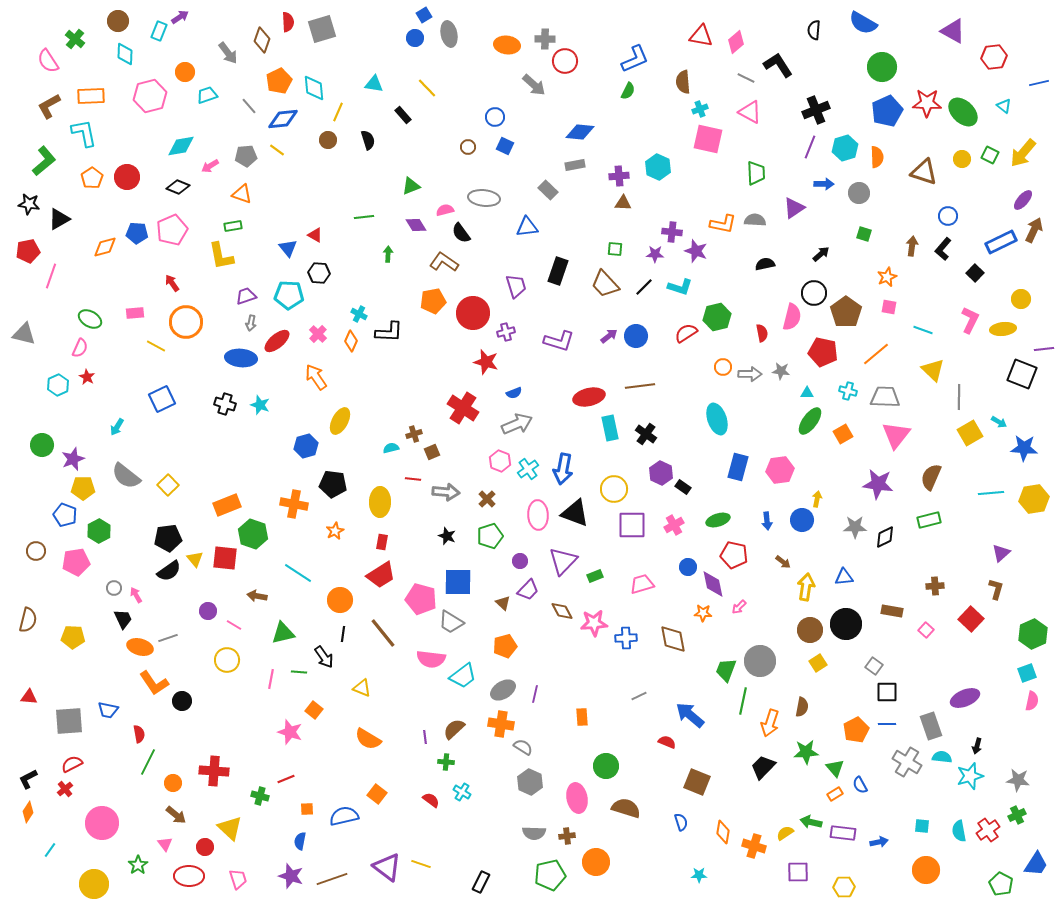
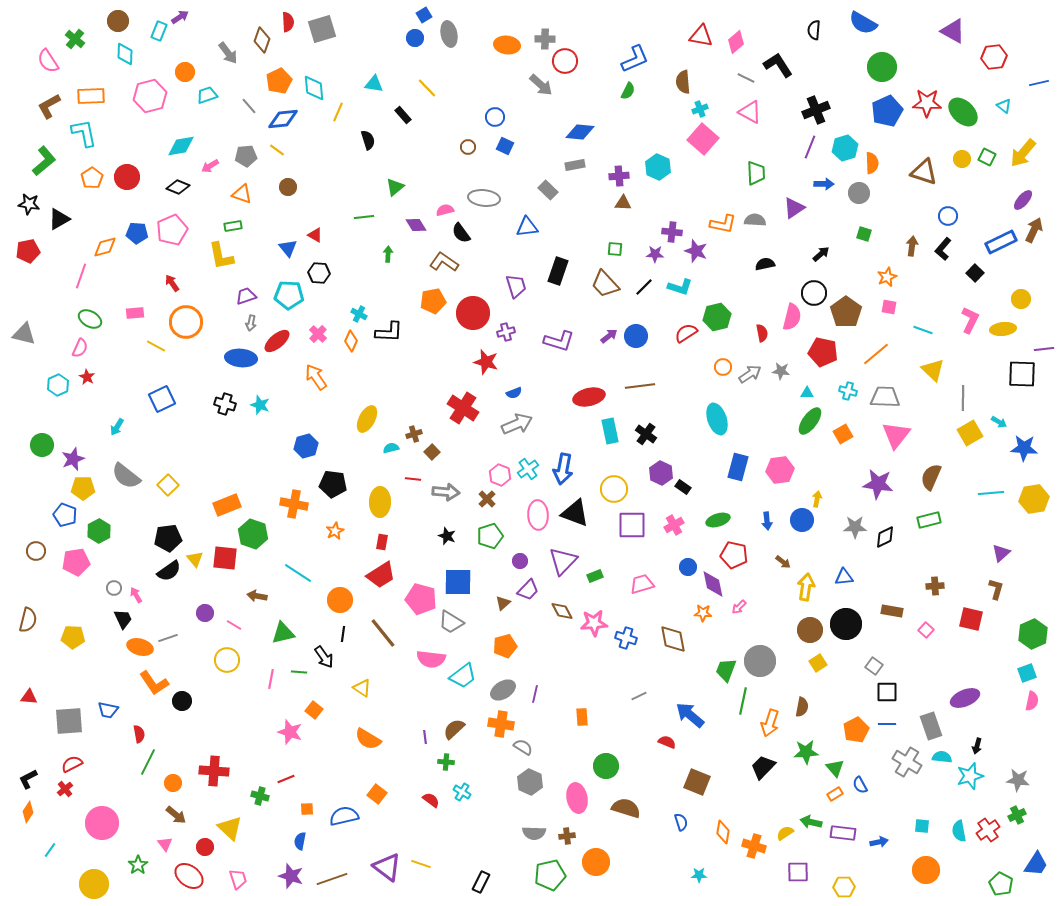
gray arrow at (534, 85): moved 7 px right
pink square at (708, 139): moved 5 px left; rotated 28 degrees clockwise
brown circle at (328, 140): moved 40 px left, 47 px down
green square at (990, 155): moved 3 px left, 2 px down
orange semicircle at (877, 157): moved 5 px left, 6 px down
green triangle at (411, 186): moved 16 px left, 1 px down; rotated 18 degrees counterclockwise
pink line at (51, 276): moved 30 px right
gray arrow at (750, 374): rotated 35 degrees counterclockwise
black square at (1022, 374): rotated 20 degrees counterclockwise
gray line at (959, 397): moved 4 px right, 1 px down
yellow ellipse at (340, 421): moved 27 px right, 2 px up
cyan rectangle at (610, 428): moved 3 px down
brown square at (432, 452): rotated 21 degrees counterclockwise
pink hexagon at (500, 461): moved 14 px down
brown triangle at (503, 603): rotated 35 degrees clockwise
purple circle at (208, 611): moved 3 px left, 2 px down
red square at (971, 619): rotated 30 degrees counterclockwise
blue cross at (626, 638): rotated 20 degrees clockwise
yellow triangle at (362, 688): rotated 12 degrees clockwise
red ellipse at (189, 876): rotated 36 degrees clockwise
